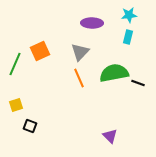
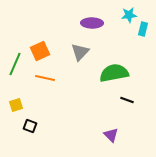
cyan rectangle: moved 15 px right, 8 px up
orange line: moved 34 px left; rotated 54 degrees counterclockwise
black line: moved 11 px left, 17 px down
purple triangle: moved 1 px right, 1 px up
